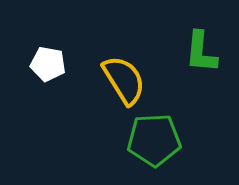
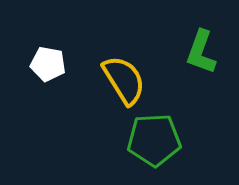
green L-shape: rotated 15 degrees clockwise
